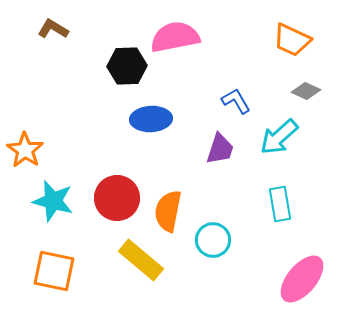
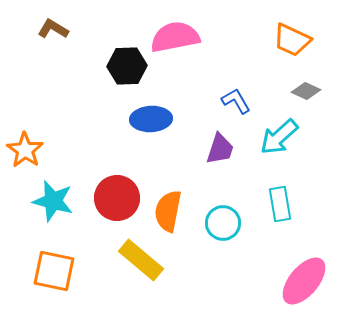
cyan circle: moved 10 px right, 17 px up
pink ellipse: moved 2 px right, 2 px down
